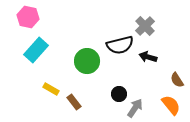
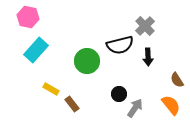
black arrow: rotated 108 degrees counterclockwise
brown rectangle: moved 2 px left, 2 px down
